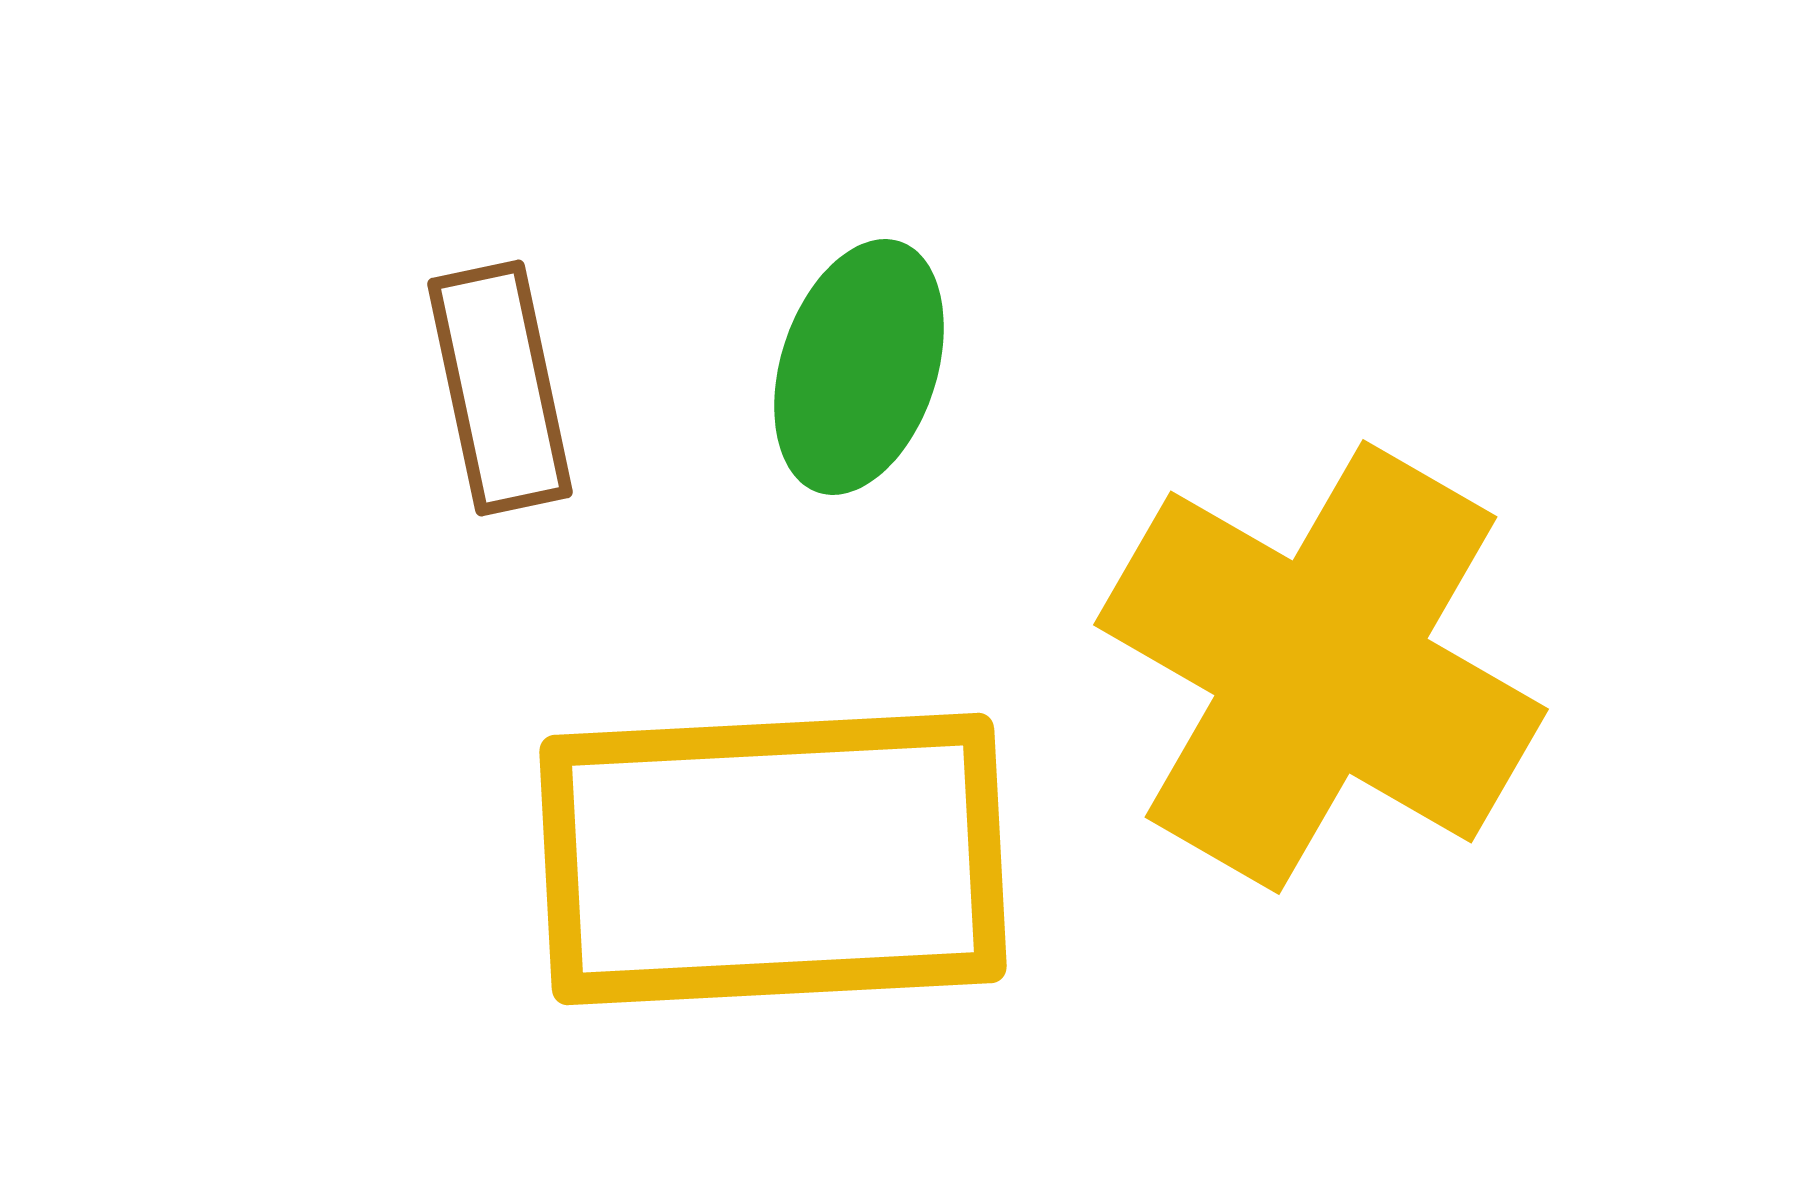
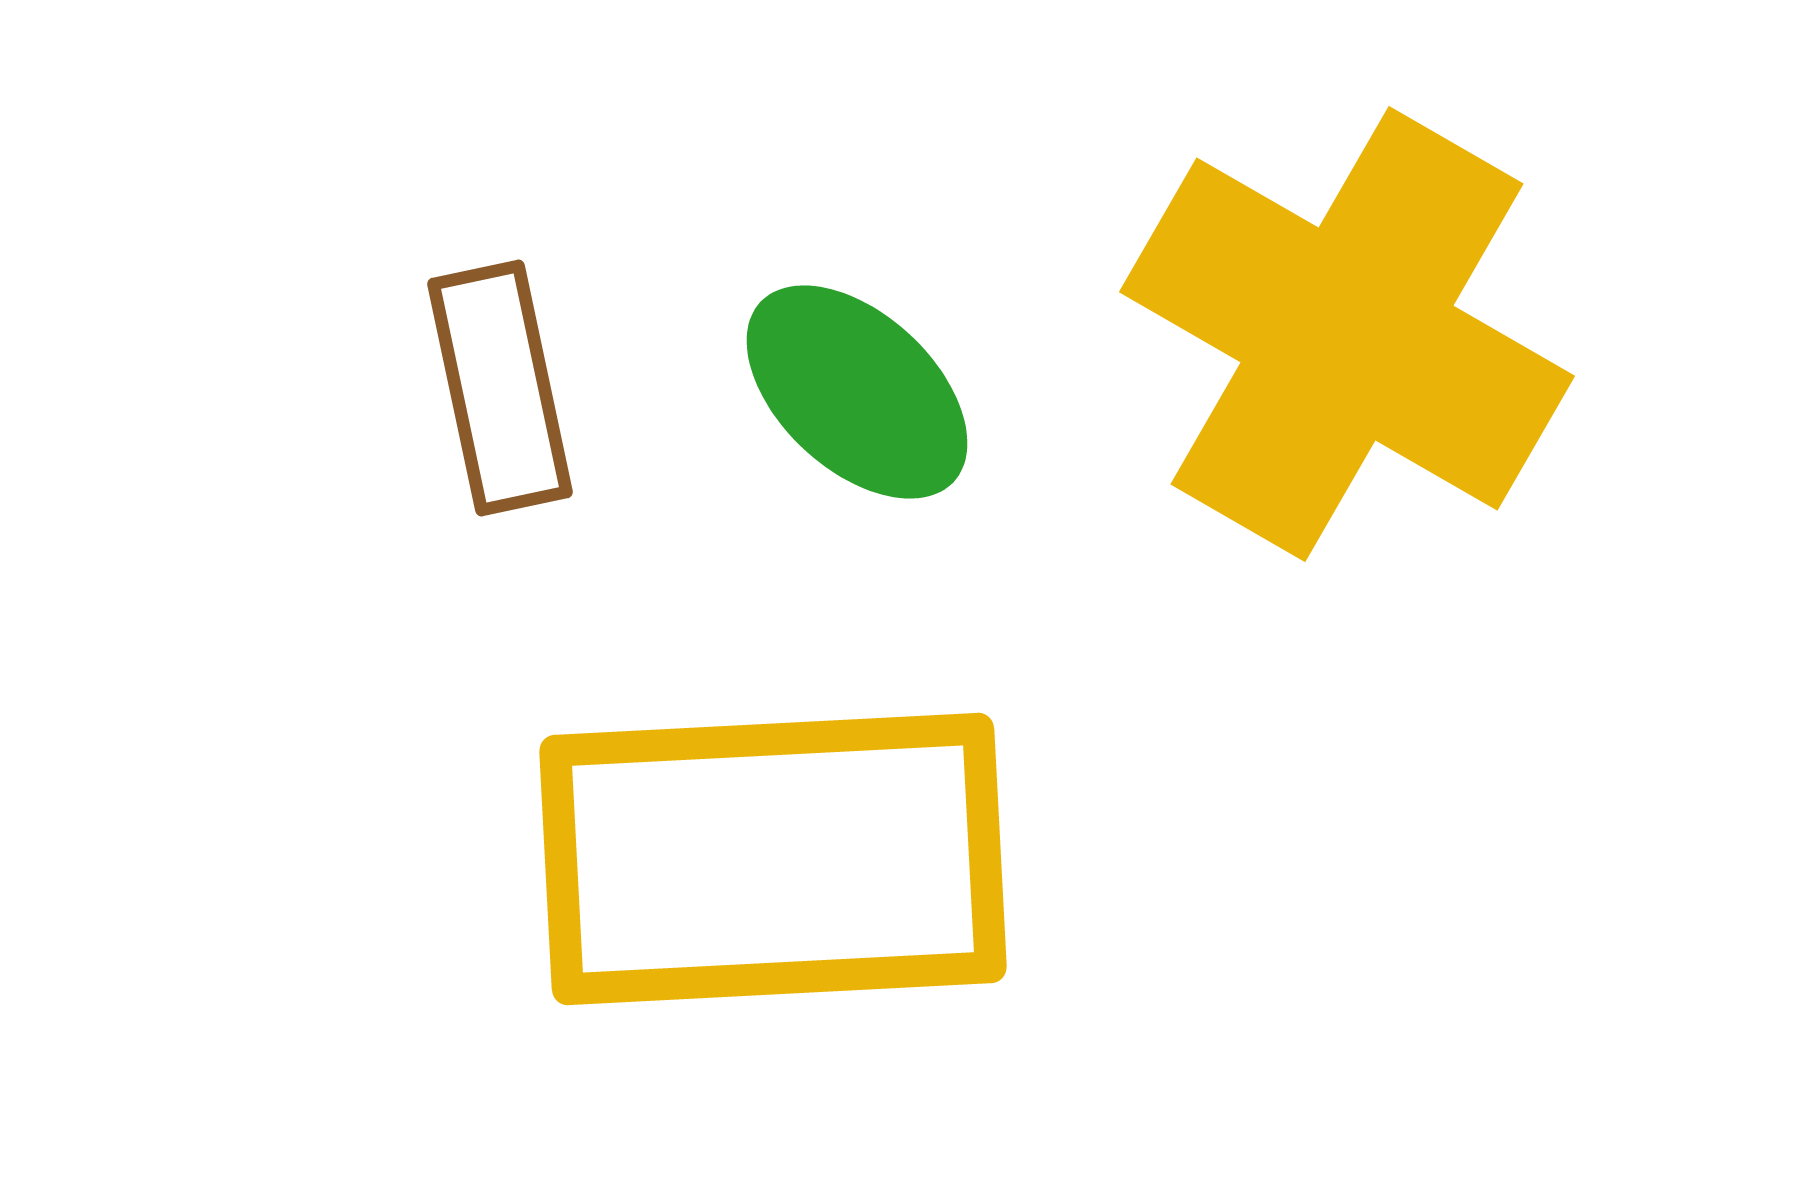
green ellipse: moved 2 px left, 25 px down; rotated 65 degrees counterclockwise
yellow cross: moved 26 px right, 333 px up
